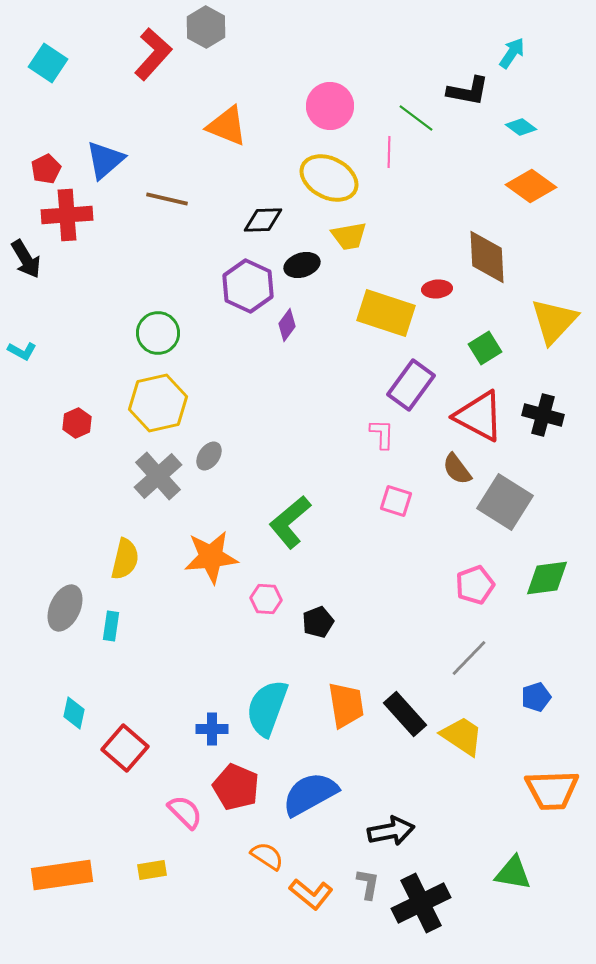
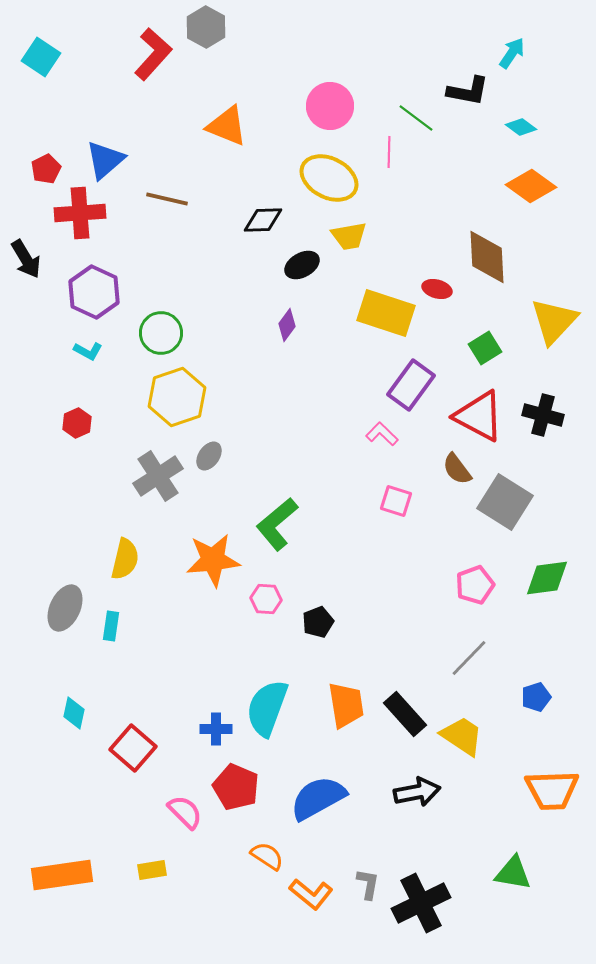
cyan square at (48, 63): moved 7 px left, 6 px up
red cross at (67, 215): moved 13 px right, 2 px up
black ellipse at (302, 265): rotated 12 degrees counterclockwise
purple hexagon at (248, 286): moved 154 px left, 6 px down
red ellipse at (437, 289): rotated 20 degrees clockwise
green circle at (158, 333): moved 3 px right
cyan L-shape at (22, 351): moved 66 px right
yellow hexagon at (158, 403): moved 19 px right, 6 px up; rotated 6 degrees counterclockwise
pink L-shape at (382, 434): rotated 48 degrees counterclockwise
gray cross at (158, 476): rotated 9 degrees clockwise
green L-shape at (290, 522): moved 13 px left, 2 px down
orange star at (211, 557): moved 2 px right, 3 px down
blue cross at (212, 729): moved 4 px right
red square at (125, 748): moved 8 px right
blue semicircle at (310, 794): moved 8 px right, 4 px down
black arrow at (391, 831): moved 26 px right, 39 px up
